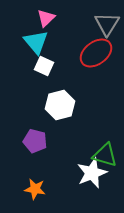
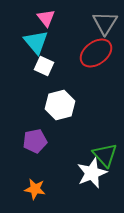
pink triangle: rotated 24 degrees counterclockwise
gray triangle: moved 2 px left, 1 px up
purple pentagon: rotated 25 degrees counterclockwise
green triangle: rotated 32 degrees clockwise
